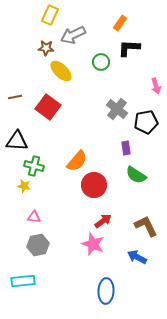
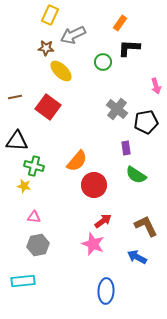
green circle: moved 2 px right
